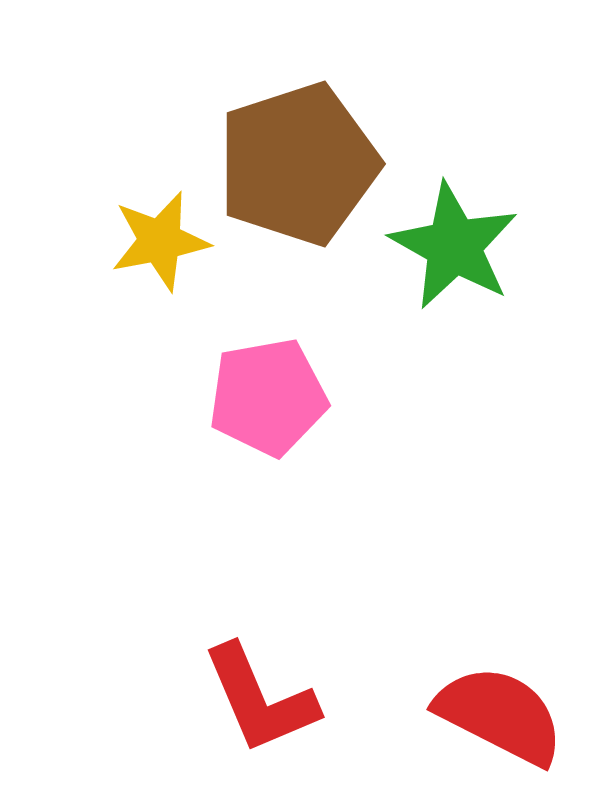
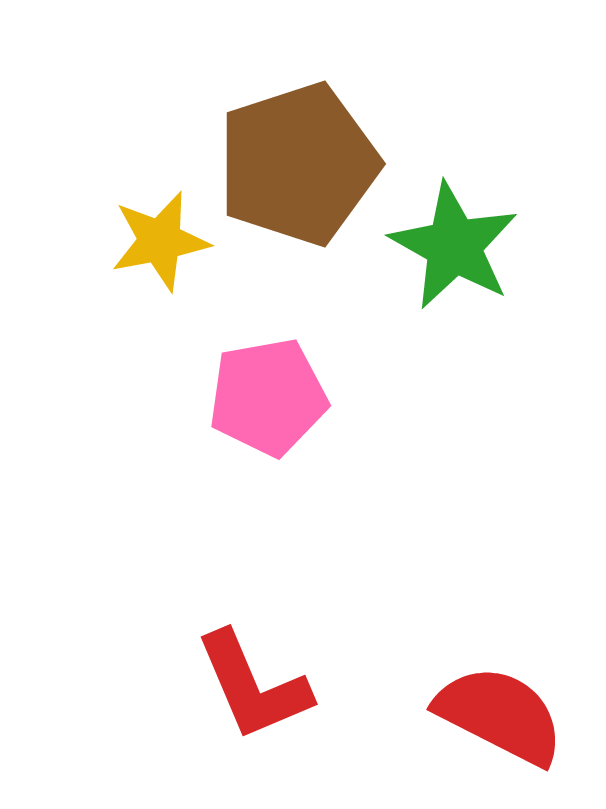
red L-shape: moved 7 px left, 13 px up
